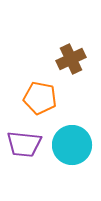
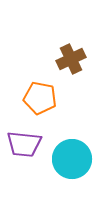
cyan circle: moved 14 px down
